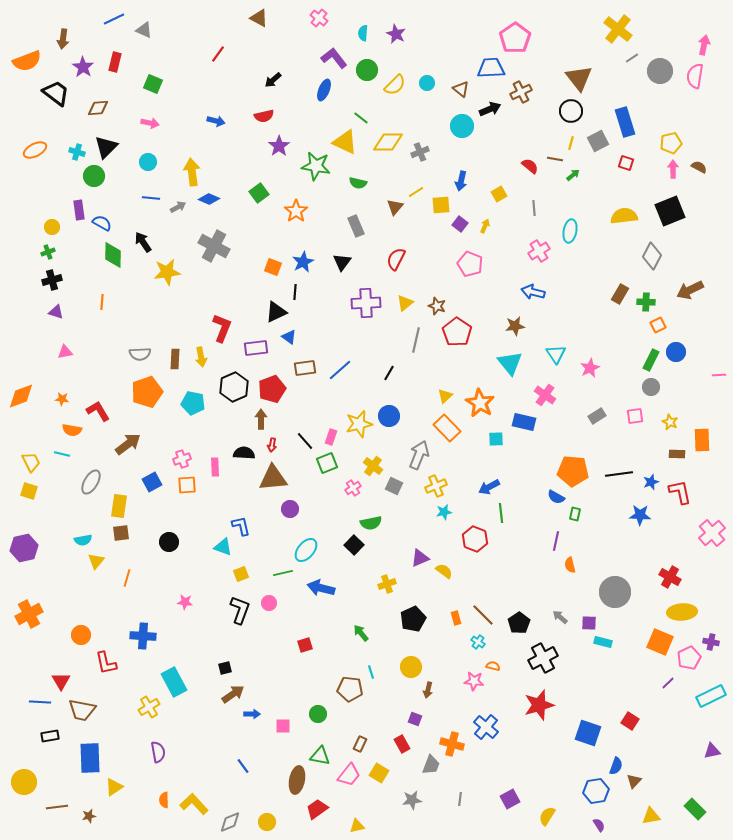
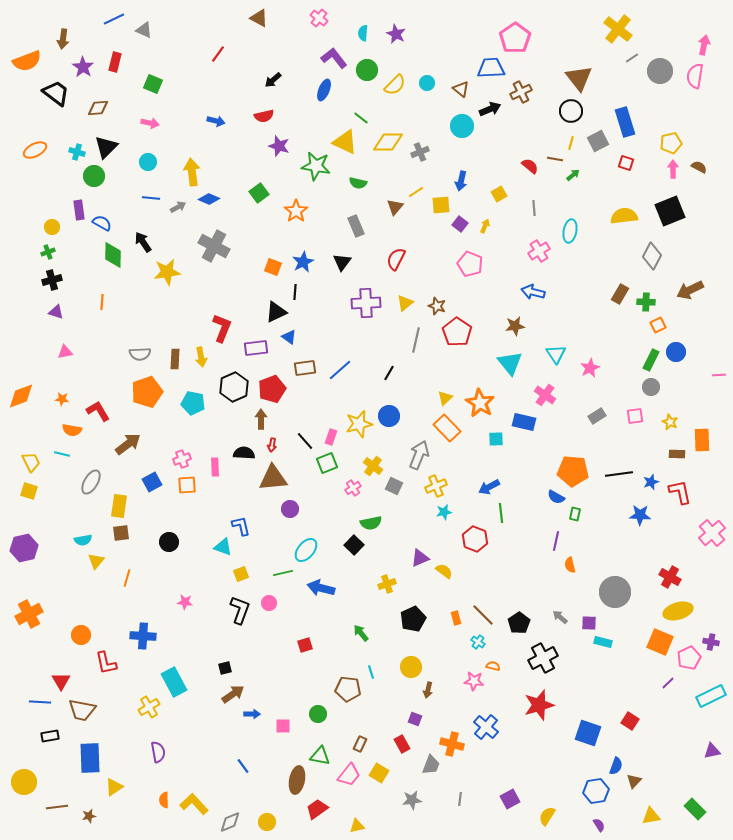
purple star at (279, 146): rotated 20 degrees counterclockwise
yellow triangle at (445, 396): moved 2 px down
yellow ellipse at (682, 612): moved 4 px left, 1 px up; rotated 12 degrees counterclockwise
brown pentagon at (350, 689): moved 2 px left
